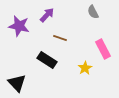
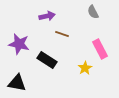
purple arrow: moved 1 px down; rotated 35 degrees clockwise
purple star: moved 18 px down
brown line: moved 2 px right, 4 px up
pink rectangle: moved 3 px left
black triangle: rotated 36 degrees counterclockwise
